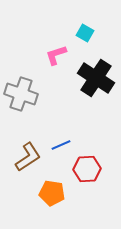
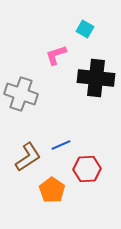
cyan square: moved 4 px up
black cross: rotated 27 degrees counterclockwise
orange pentagon: moved 3 px up; rotated 25 degrees clockwise
